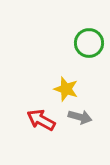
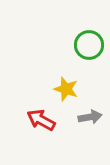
green circle: moved 2 px down
gray arrow: moved 10 px right; rotated 25 degrees counterclockwise
